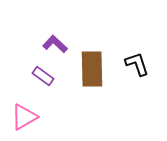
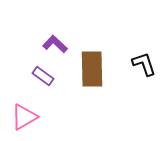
black L-shape: moved 7 px right
